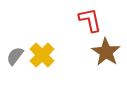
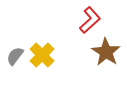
red L-shape: rotated 60 degrees clockwise
